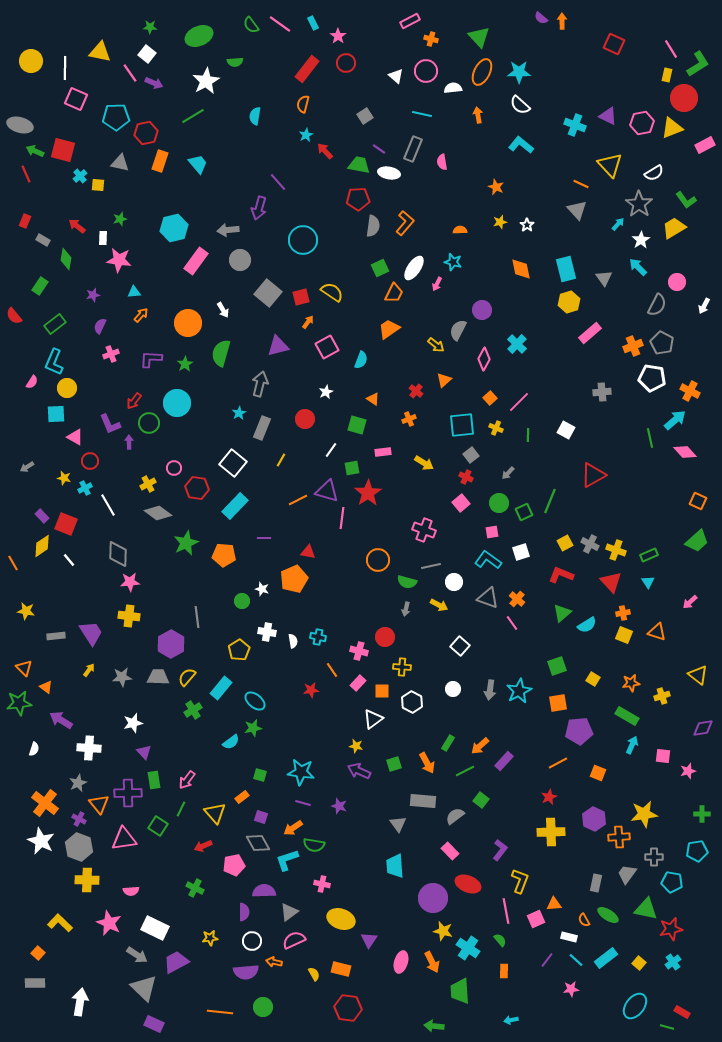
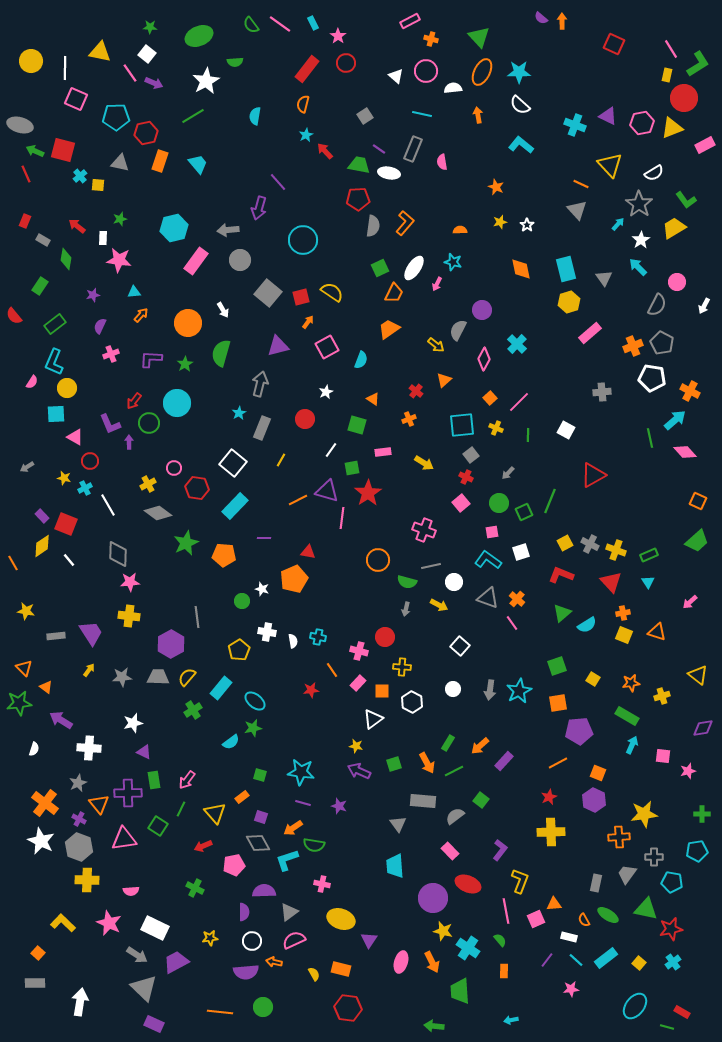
purple triangle at (144, 752): rotated 21 degrees counterclockwise
green line at (465, 771): moved 11 px left
purple hexagon at (594, 819): moved 19 px up
yellow L-shape at (60, 923): moved 3 px right
